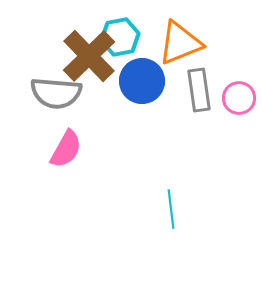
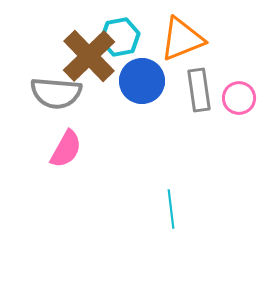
orange triangle: moved 2 px right, 4 px up
